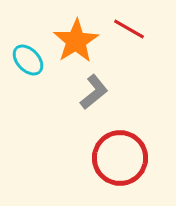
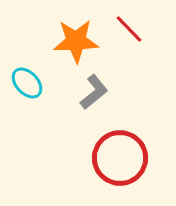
red line: rotated 16 degrees clockwise
orange star: rotated 30 degrees clockwise
cyan ellipse: moved 1 px left, 23 px down
